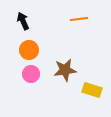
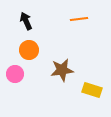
black arrow: moved 3 px right
brown star: moved 3 px left
pink circle: moved 16 px left
